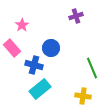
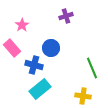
purple cross: moved 10 px left
